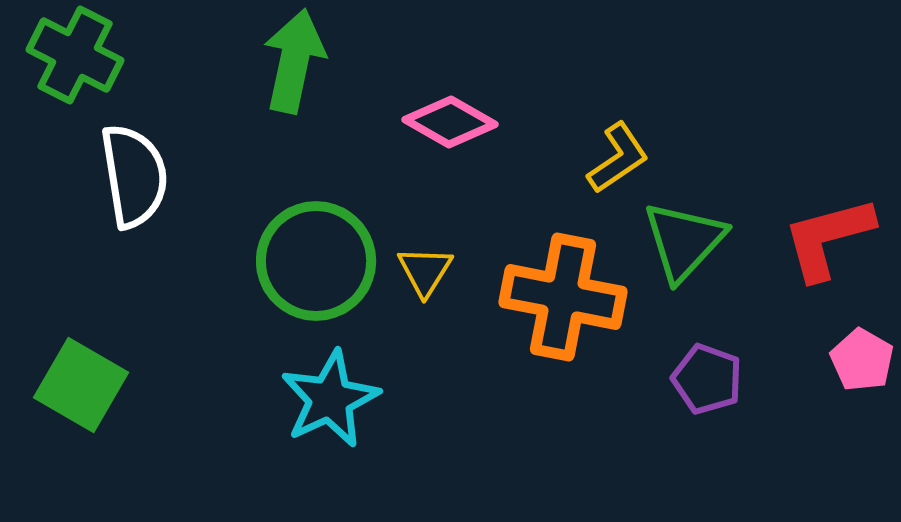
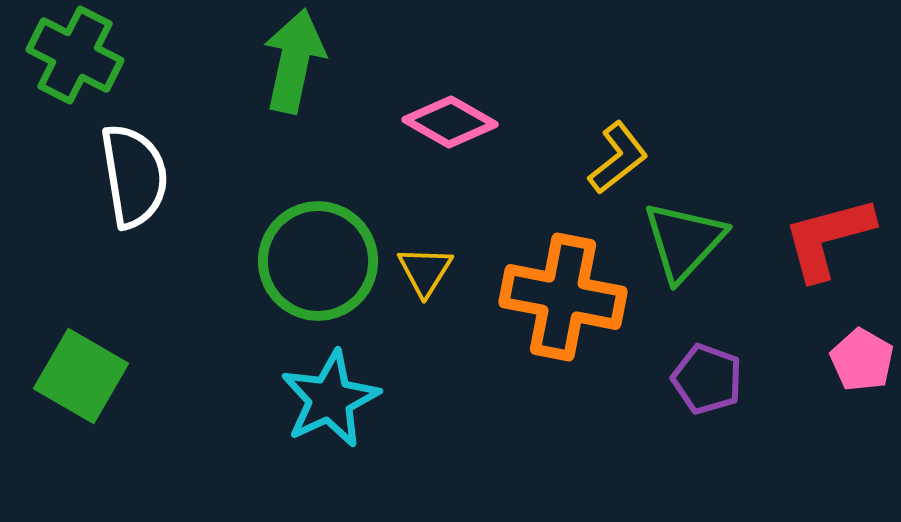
yellow L-shape: rotated 4 degrees counterclockwise
green circle: moved 2 px right
green square: moved 9 px up
